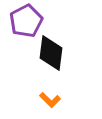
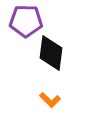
purple pentagon: rotated 28 degrees clockwise
